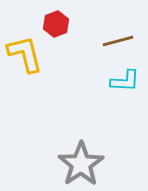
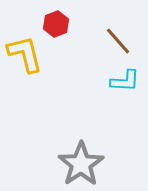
brown line: rotated 64 degrees clockwise
